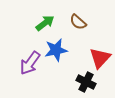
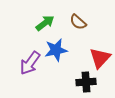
black cross: rotated 30 degrees counterclockwise
